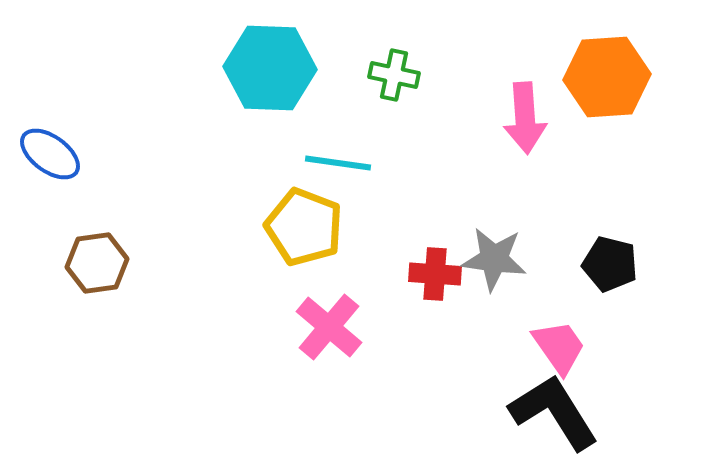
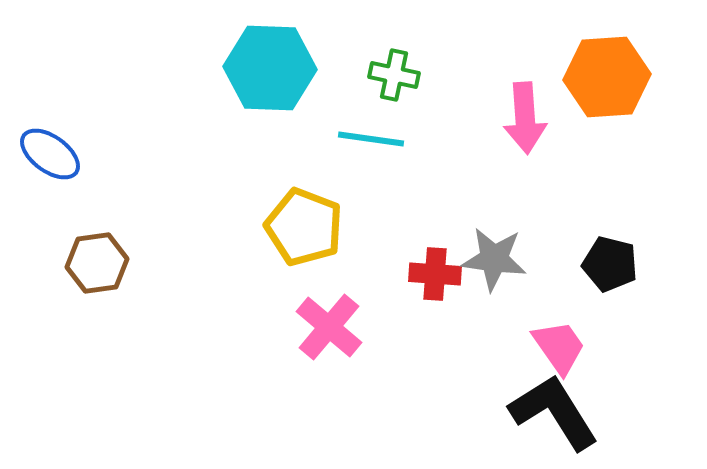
cyan line: moved 33 px right, 24 px up
